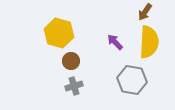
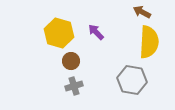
brown arrow: moved 3 px left; rotated 84 degrees clockwise
purple arrow: moved 19 px left, 10 px up
